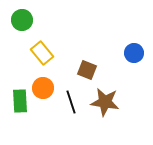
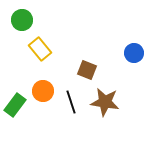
yellow rectangle: moved 2 px left, 4 px up
orange circle: moved 3 px down
green rectangle: moved 5 px left, 4 px down; rotated 40 degrees clockwise
